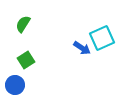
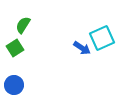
green semicircle: moved 1 px down
green square: moved 11 px left, 12 px up
blue circle: moved 1 px left
